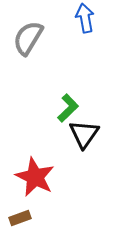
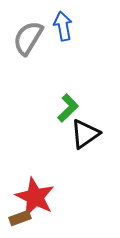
blue arrow: moved 22 px left, 8 px down
black triangle: moved 1 px right; rotated 20 degrees clockwise
red star: moved 20 px down
